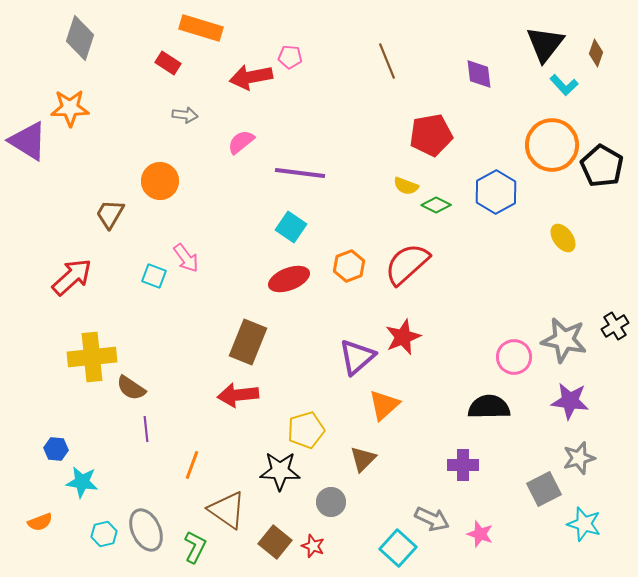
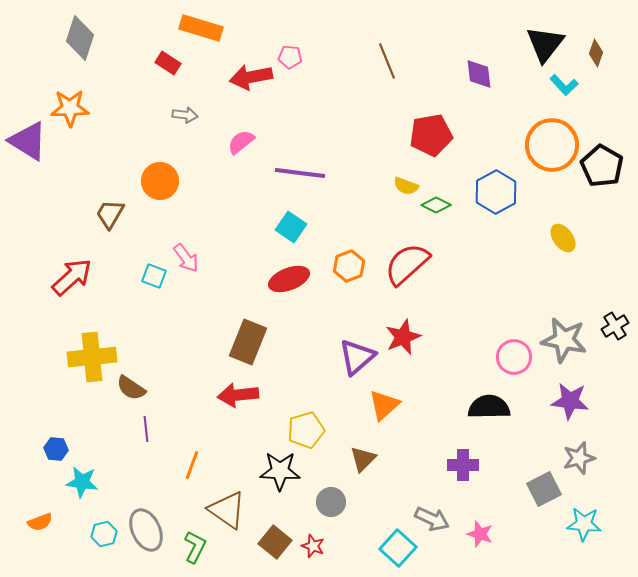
cyan star at (584, 524): rotated 12 degrees counterclockwise
